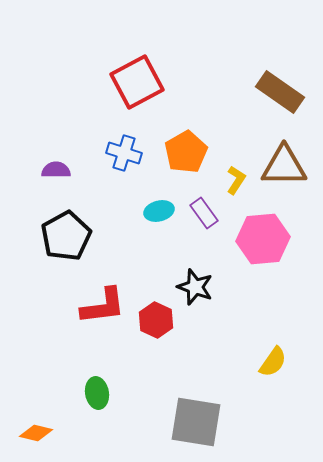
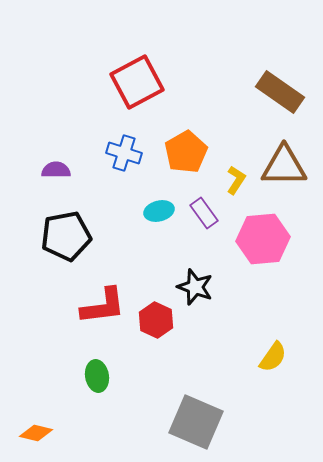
black pentagon: rotated 18 degrees clockwise
yellow semicircle: moved 5 px up
green ellipse: moved 17 px up
gray square: rotated 14 degrees clockwise
